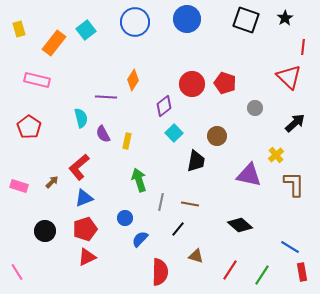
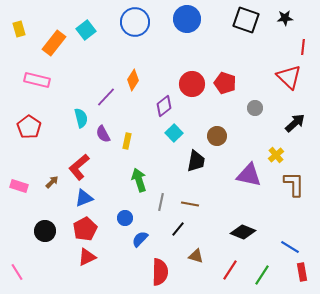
black star at (285, 18): rotated 28 degrees clockwise
purple line at (106, 97): rotated 50 degrees counterclockwise
black diamond at (240, 225): moved 3 px right, 7 px down; rotated 20 degrees counterclockwise
red pentagon at (85, 229): rotated 10 degrees counterclockwise
